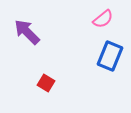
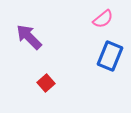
purple arrow: moved 2 px right, 5 px down
red square: rotated 18 degrees clockwise
